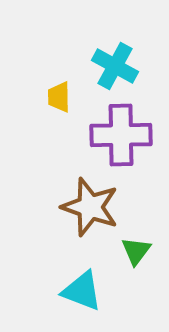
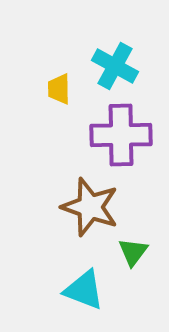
yellow trapezoid: moved 8 px up
green triangle: moved 3 px left, 1 px down
cyan triangle: moved 2 px right, 1 px up
